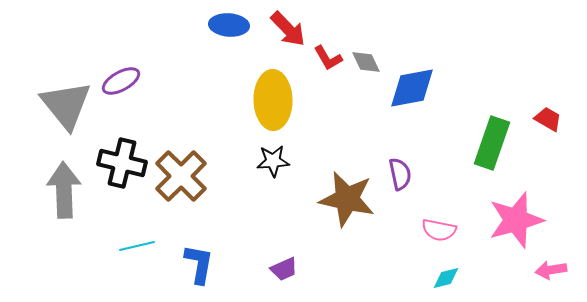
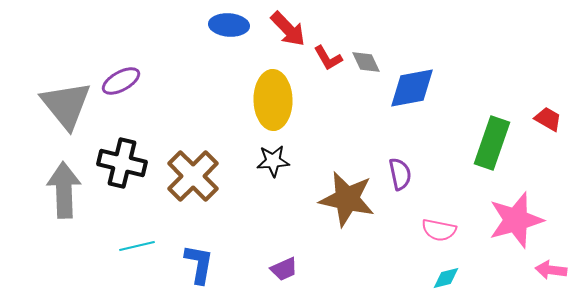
brown cross: moved 12 px right
pink arrow: rotated 16 degrees clockwise
